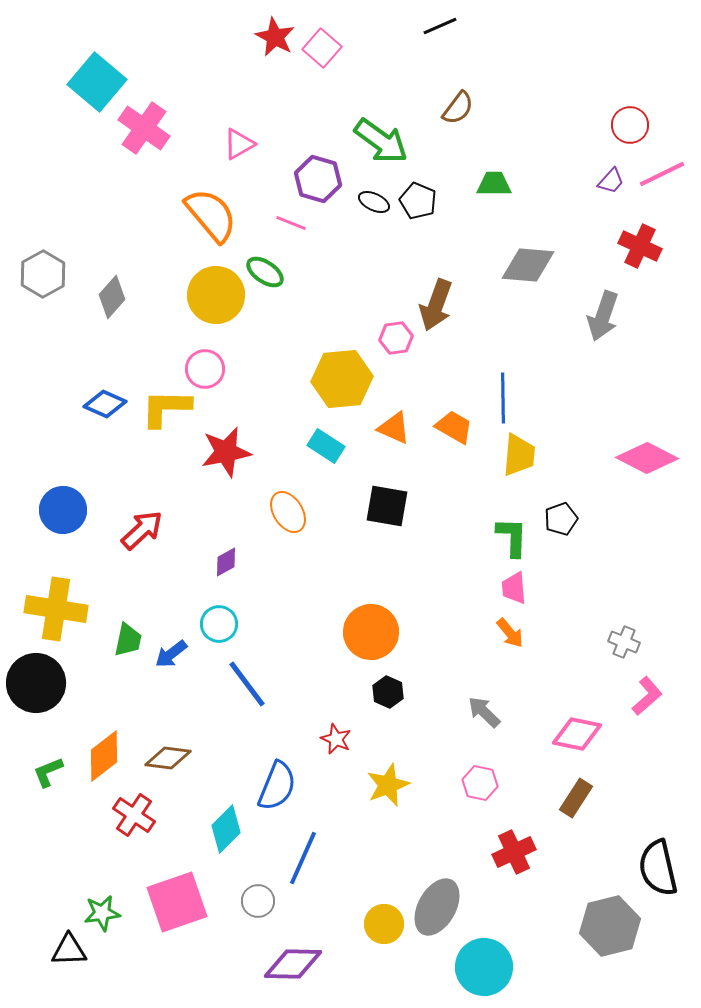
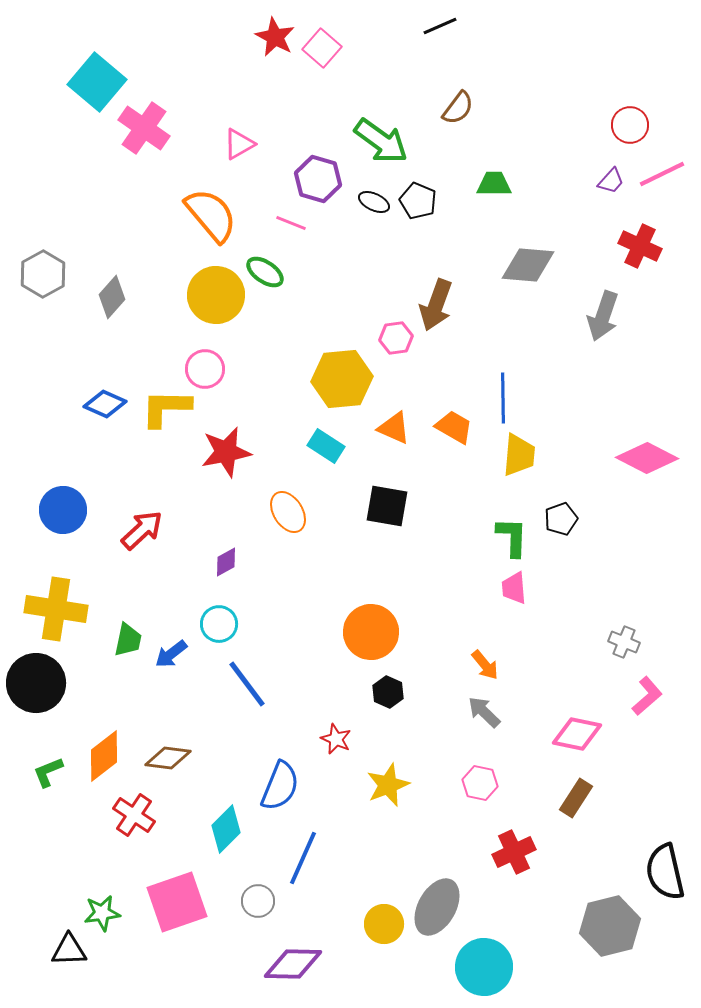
orange arrow at (510, 633): moved 25 px left, 32 px down
blue semicircle at (277, 786): moved 3 px right
black semicircle at (658, 868): moved 7 px right, 4 px down
